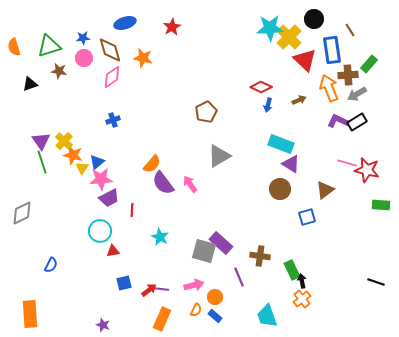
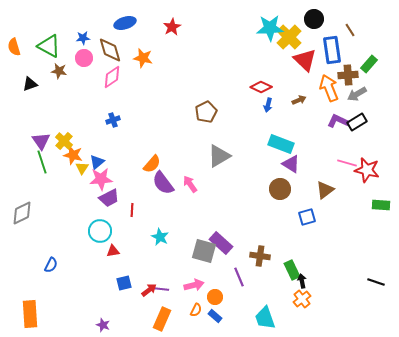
green triangle at (49, 46): rotated 45 degrees clockwise
cyan trapezoid at (267, 316): moved 2 px left, 2 px down
